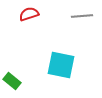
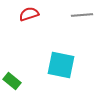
gray line: moved 1 px up
